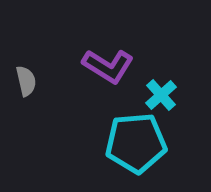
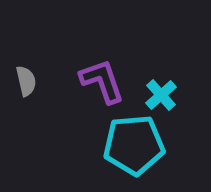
purple L-shape: moved 6 px left, 15 px down; rotated 141 degrees counterclockwise
cyan pentagon: moved 2 px left, 2 px down
